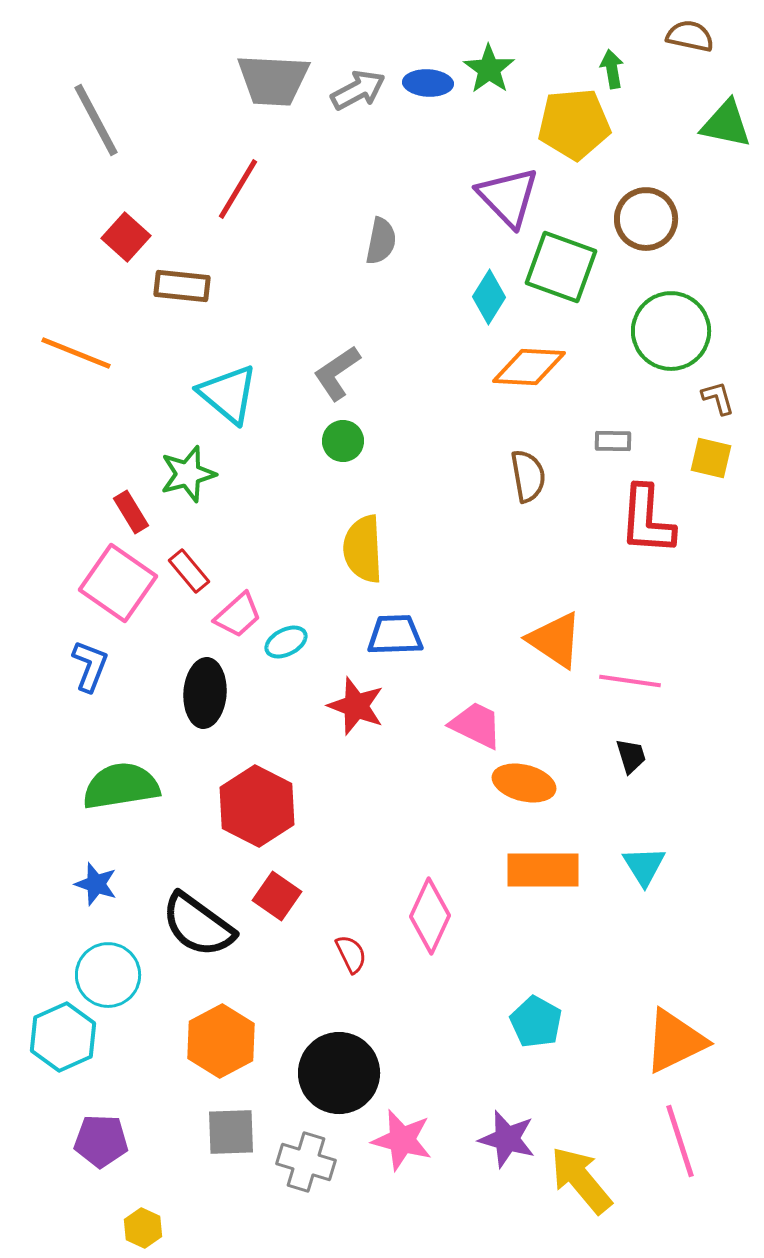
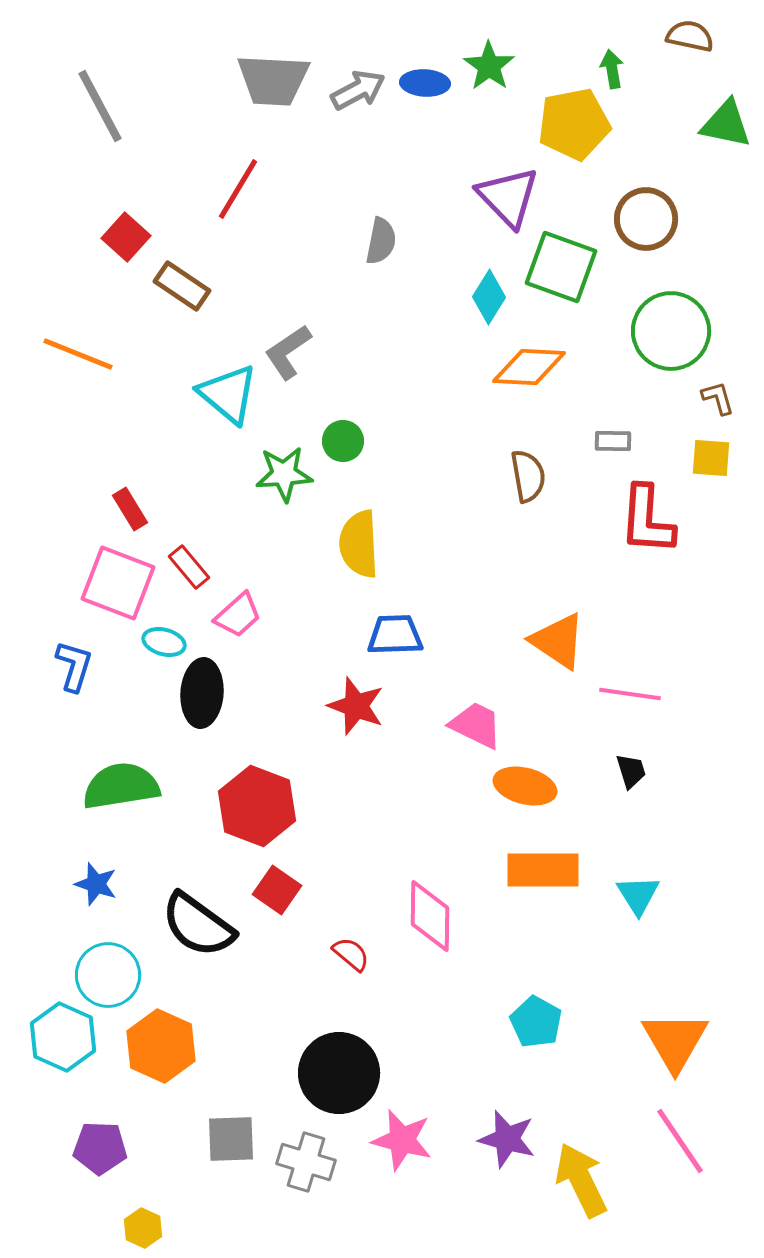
green star at (489, 69): moved 3 px up
blue ellipse at (428, 83): moved 3 px left
gray line at (96, 120): moved 4 px right, 14 px up
yellow pentagon at (574, 124): rotated 6 degrees counterclockwise
brown rectangle at (182, 286): rotated 28 degrees clockwise
orange line at (76, 353): moved 2 px right, 1 px down
gray L-shape at (337, 373): moved 49 px left, 21 px up
yellow square at (711, 458): rotated 9 degrees counterclockwise
green star at (188, 474): moved 96 px right; rotated 12 degrees clockwise
red rectangle at (131, 512): moved 1 px left, 3 px up
yellow semicircle at (363, 549): moved 4 px left, 5 px up
red rectangle at (189, 571): moved 4 px up
pink square at (118, 583): rotated 14 degrees counterclockwise
orange triangle at (555, 640): moved 3 px right, 1 px down
cyan ellipse at (286, 642): moved 122 px left; rotated 42 degrees clockwise
blue L-shape at (90, 666): moved 16 px left; rotated 4 degrees counterclockwise
pink line at (630, 681): moved 13 px down
black ellipse at (205, 693): moved 3 px left
black trapezoid at (631, 756): moved 15 px down
orange ellipse at (524, 783): moved 1 px right, 3 px down
red hexagon at (257, 806): rotated 6 degrees counterclockwise
cyan triangle at (644, 866): moved 6 px left, 29 px down
red square at (277, 896): moved 6 px up
pink diamond at (430, 916): rotated 24 degrees counterclockwise
red semicircle at (351, 954): rotated 24 degrees counterclockwise
cyan hexagon at (63, 1037): rotated 12 degrees counterclockwise
orange hexagon at (221, 1041): moved 60 px left, 5 px down; rotated 8 degrees counterclockwise
orange triangle at (675, 1041): rotated 34 degrees counterclockwise
gray square at (231, 1132): moved 7 px down
purple pentagon at (101, 1141): moved 1 px left, 7 px down
pink line at (680, 1141): rotated 16 degrees counterclockwise
yellow arrow at (581, 1180): rotated 14 degrees clockwise
